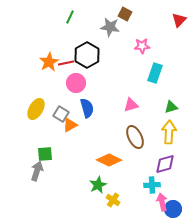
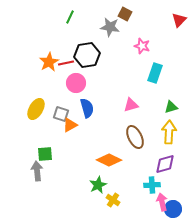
pink star: rotated 21 degrees clockwise
black hexagon: rotated 20 degrees clockwise
gray square: rotated 14 degrees counterclockwise
gray arrow: rotated 24 degrees counterclockwise
